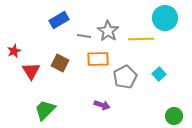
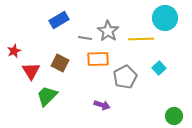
gray line: moved 1 px right, 2 px down
cyan square: moved 6 px up
green trapezoid: moved 2 px right, 14 px up
